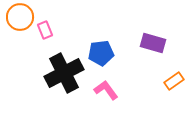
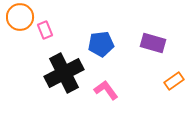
blue pentagon: moved 9 px up
